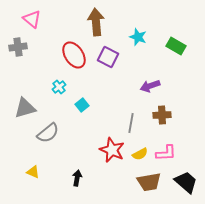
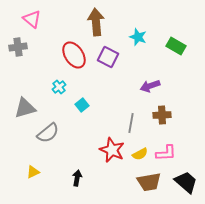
yellow triangle: rotated 48 degrees counterclockwise
